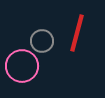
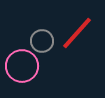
red line: rotated 27 degrees clockwise
